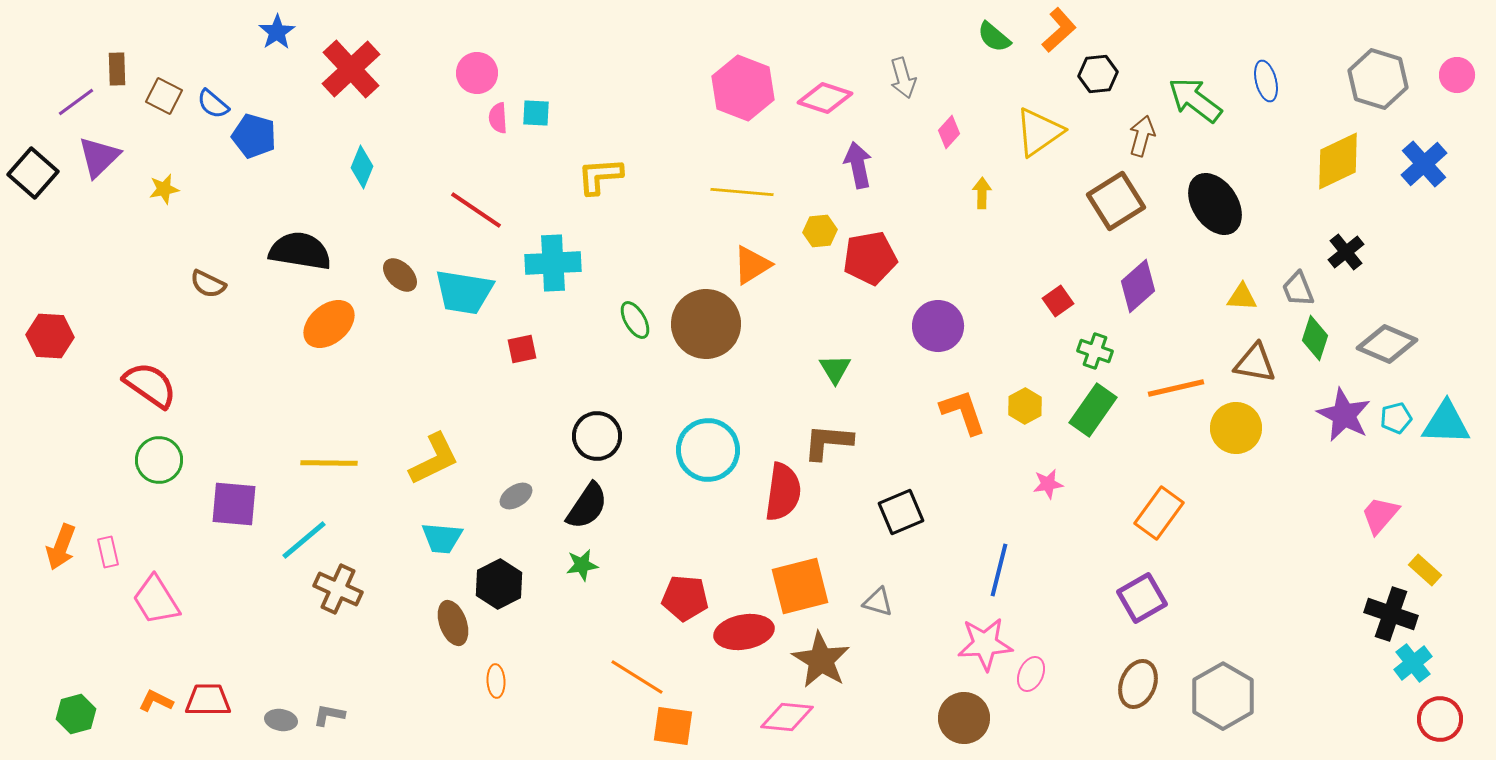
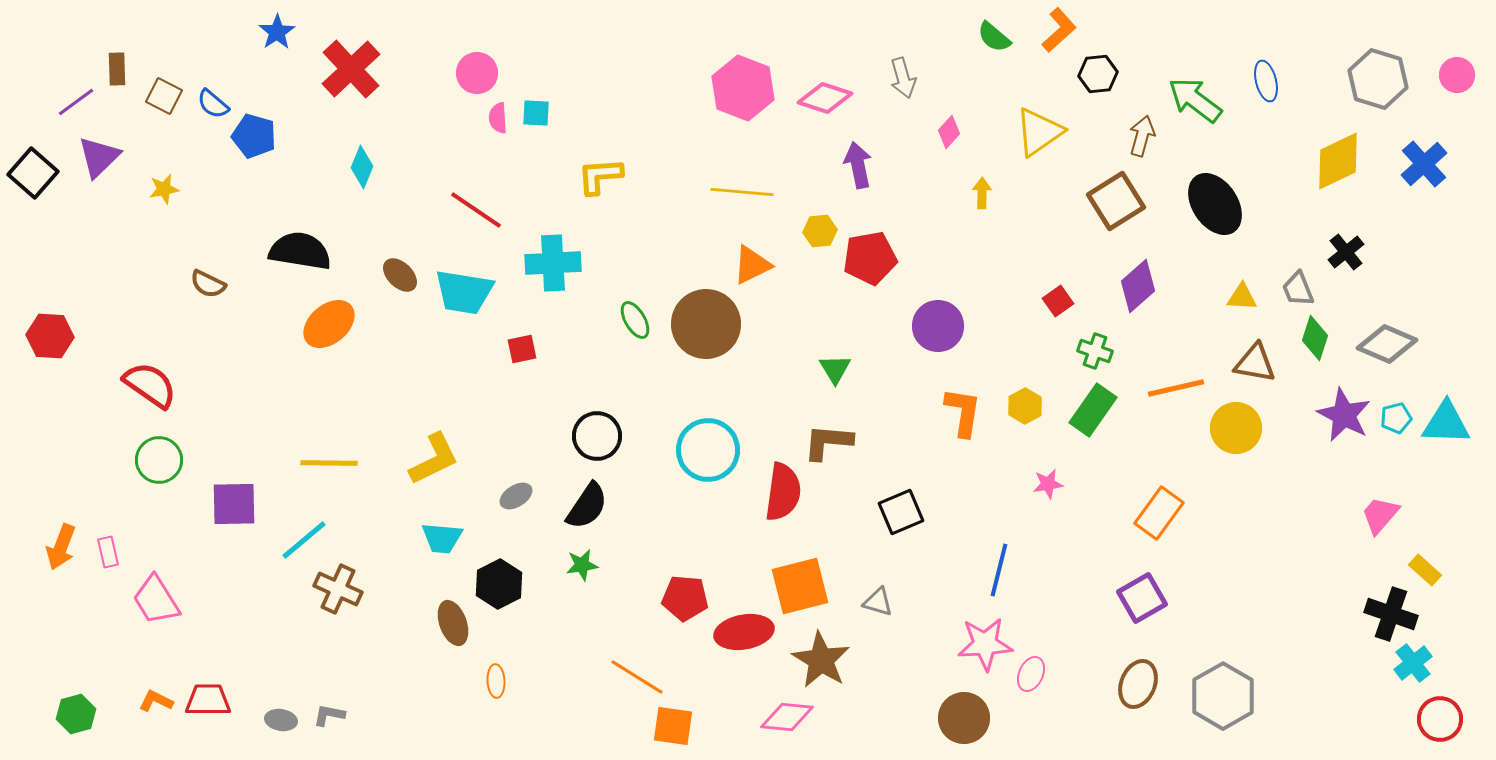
orange triangle at (752, 265): rotated 6 degrees clockwise
orange L-shape at (963, 412): rotated 28 degrees clockwise
purple square at (234, 504): rotated 6 degrees counterclockwise
